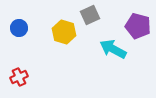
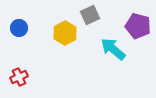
yellow hexagon: moved 1 px right, 1 px down; rotated 15 degrees clockwise
cyan arrow: rotated 12 degrees clockwise
